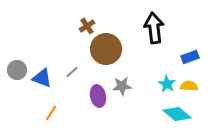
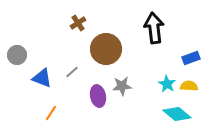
brown cross: moved 9 px left, 3 px up
blue rectangle: moved 1 px right, 1 px down
gray circle: moved 15 px up
